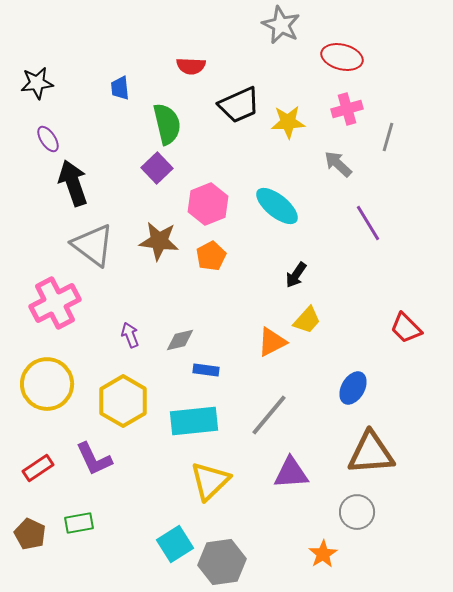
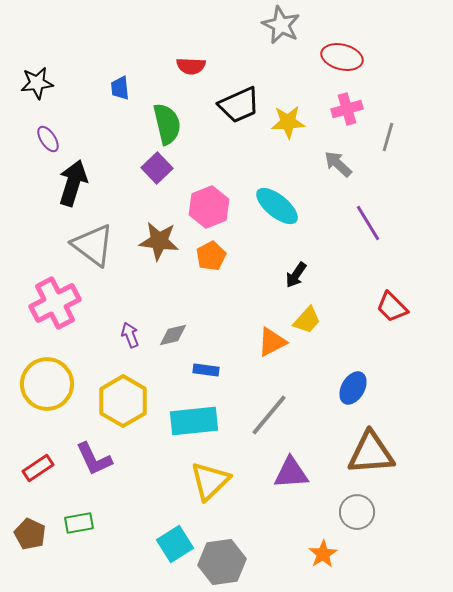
black arrow at (73, 183): rotated 36 degrees clockwise
pink hexagon at (208, 204): moved 1 px right, 3 px down
red trapezoid at (406, 328): moved 14 px left, 21 px up
gray diamond at (180, 340): moved 7 px left, 5 px up
